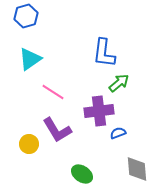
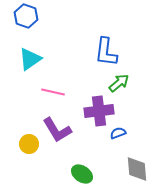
blue hexagon: rotated 25 degrees counterclockwise
blue L-shape: moved 2 px right, 1 px up
pink line: rotated 20 degrees counterclockwise
